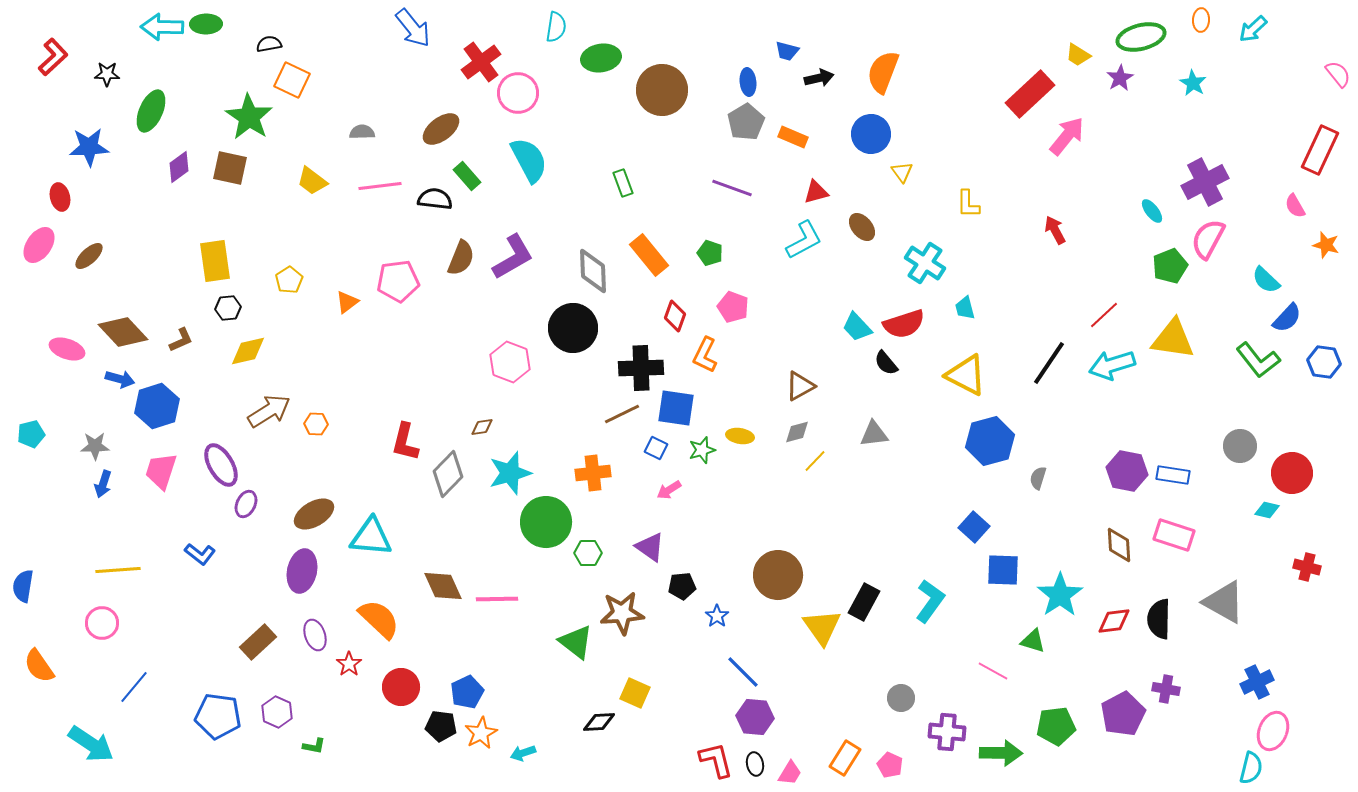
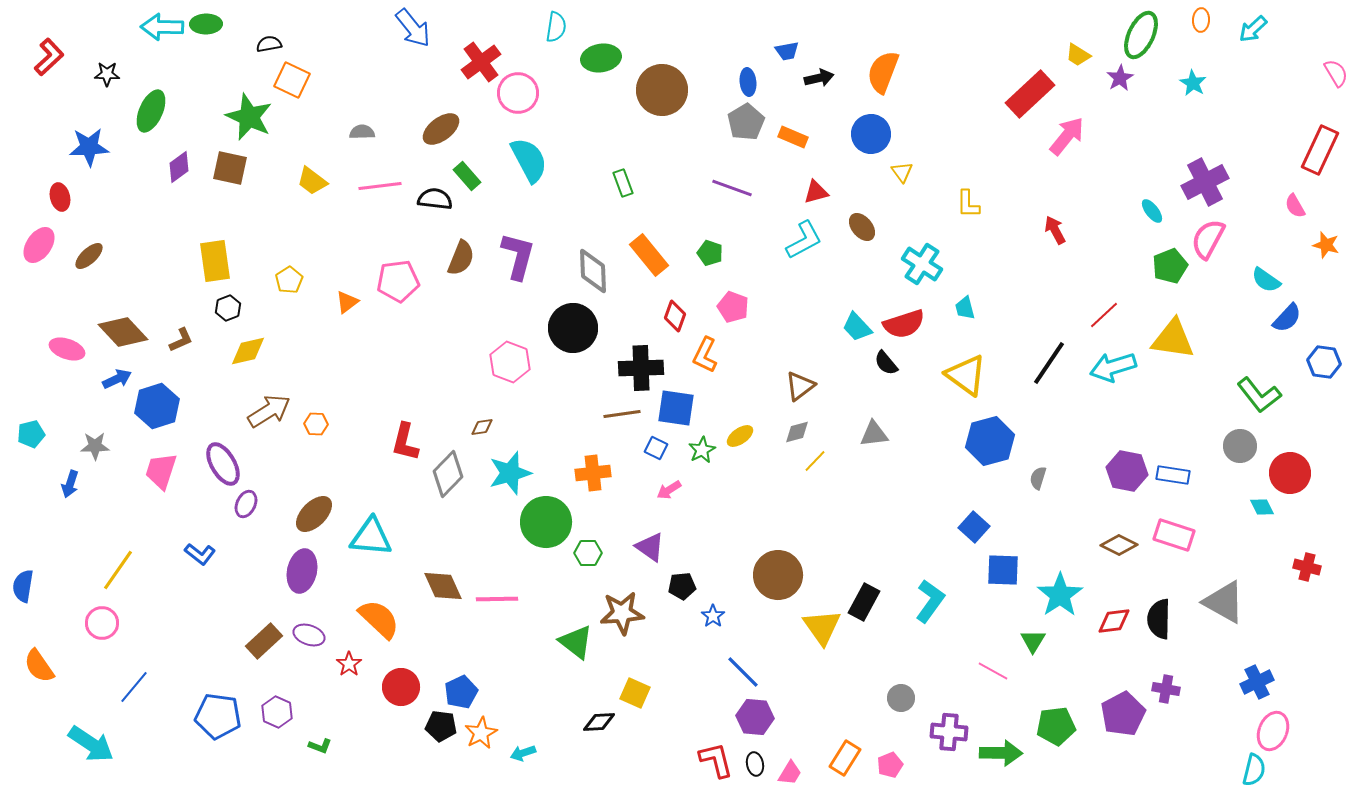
green ellipse at (1141, 37): moved 2 px up; rotated 51 degrees counterclockwise
blue trapezoid at (787, 51): rotated 25 degrees counterclockwise
red L-shape at (53, 57): moved 4 px left
pink semicircle at (1338, 74): moved 2 px left, 1 px up; rotated 8 degrees clockwise
green star at (249, 117): rotated 9 degrees counterclockwise
purple L-shape at (513, 257): moved 5 px right, 1 px up; rotated 45 degrees counterclockwise
cyan cross at (925, 263): moved 3 px left, 1 px down
cyan semicircle at (1266, 280): rotated 8 degrees counterclockwise
black hexagon at (228, 308): rotated 15 degrees counterclockwise
green L-shape at (1258, 360): moved 1 px right, 35 px down
cyan arrow at (1112, 365): moved 1 px right, 2 px down
yellow triangle at (966, 375): rotated 9 degrees clockwise
blue arrow at (120, 379): moved 3 px left; rotated 40 degrees counterclockwise
brown triangle at (800, 386): rotated 8 degrees counterclockwise
brown line at (622, 414): rotated 18 degrees clockwise
yellow ellipse at (740, 436): rotated 44 degrees counterclockwise
green star at (702, 450): rotated 12 degrees counterclockwise
purple ellipse at (221, 465): moved 2 px right, 1 px up
red circle at (1292, 473): moved 2 px left
blue arrow at (103, 484): moved 33 px left
cyan diamond at (1267, 510): moved 5 px left, 3 px up; rotated 50 degrees clockwise
brown ellipse at (314, 514): rotated 15 degrees counterclockwise
brown diamond at (1119, 545): rotated 60 degrees counterclockwise
yellow line at (118, 570): rotated 51 degrees counterclockwise
blue star at (717, 616): moved 4 px left
purple ellipse at (315, 635): moved 6 px left; rotated 52 degrees counterclockwise
green triangle at (1033, 641): rotated 44 degrees clockwise
brown rectangle at (258, 642): moved 6 px right, 1 px up
blue pentagon at (467, 692): moved 6 px left
purple cross at (947, 732): moved 2 px right
green L-shape at (314, 746): moved 6 px right; rotated 10 degrees clockwise
pink pentagon at (890, 765): rotated 25 degrees clockwise
cyan semicircle at (1251, 768): moved 3 px right, 2 px down
